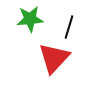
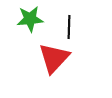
black line: rotated 15 degrees counterclockwise
